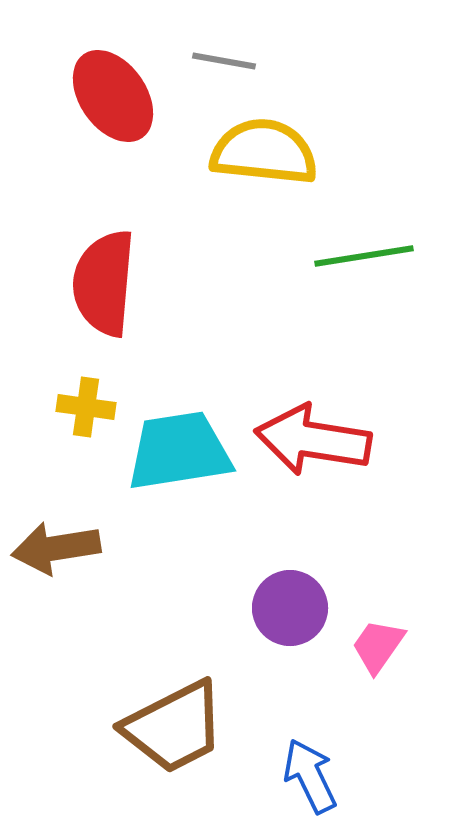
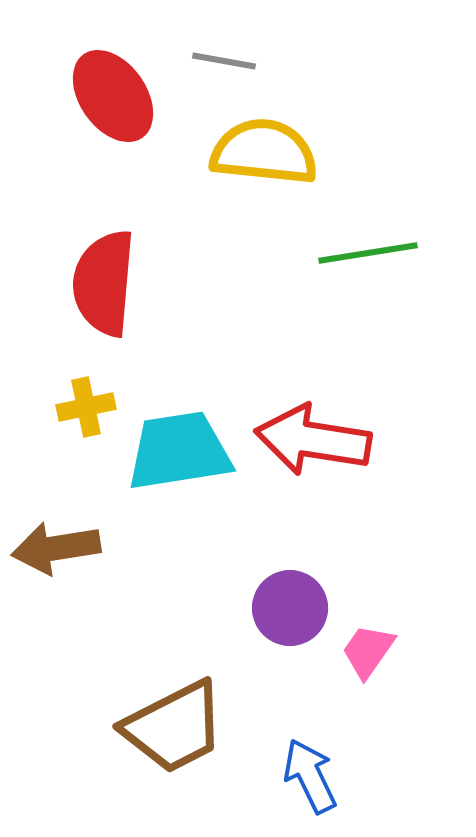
green line: moved 4 px right, 3 px up
yellow cross: rotated 20 degrees counterclockwise
pink trapezoid: moved 10 px left, 5 px down
